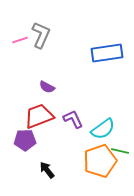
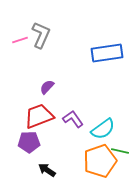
purple semicircle: rotated 105 degrees clockwise
purple L-shape: rotated 10 degrees counterclockwise
purple pentagon: moved 4 px right, 2 px down
black arrow: rotated 18 degrees counterclockwise
